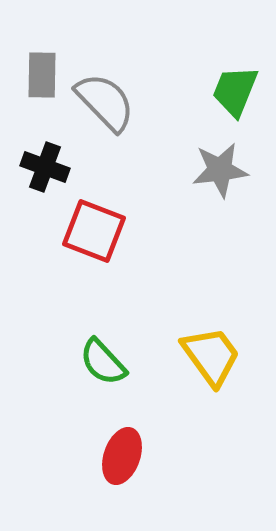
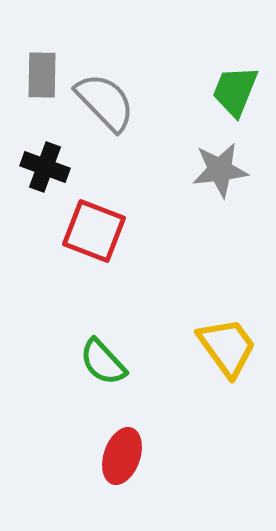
yellow trapezoid: moved 16 px right, 9 px up
